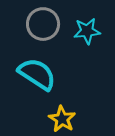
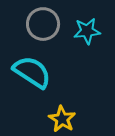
cyan semicircle: moved 5 px left, 2 px up
